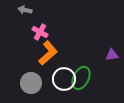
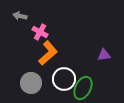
gray arrow: moved 5 px left, 6 px down
purple triangle: moved 8 px left
green ellipse: moved 2 px right, 10 px down
